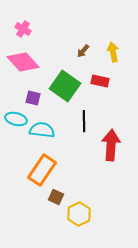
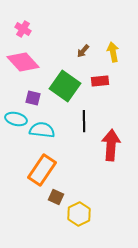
red rectangle: rotated 18 degrees counterclockwise
